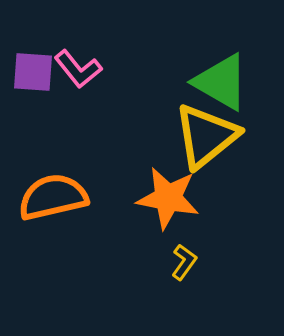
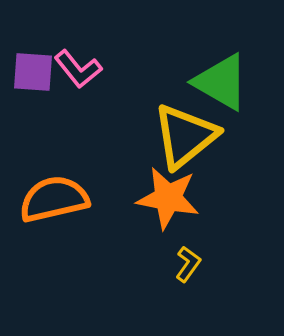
yellow triangle: moved 21 px left
orange semicircle: moved 1 px right, 2 px down
yellow L-shape: moved 4 px right, 2 px down
